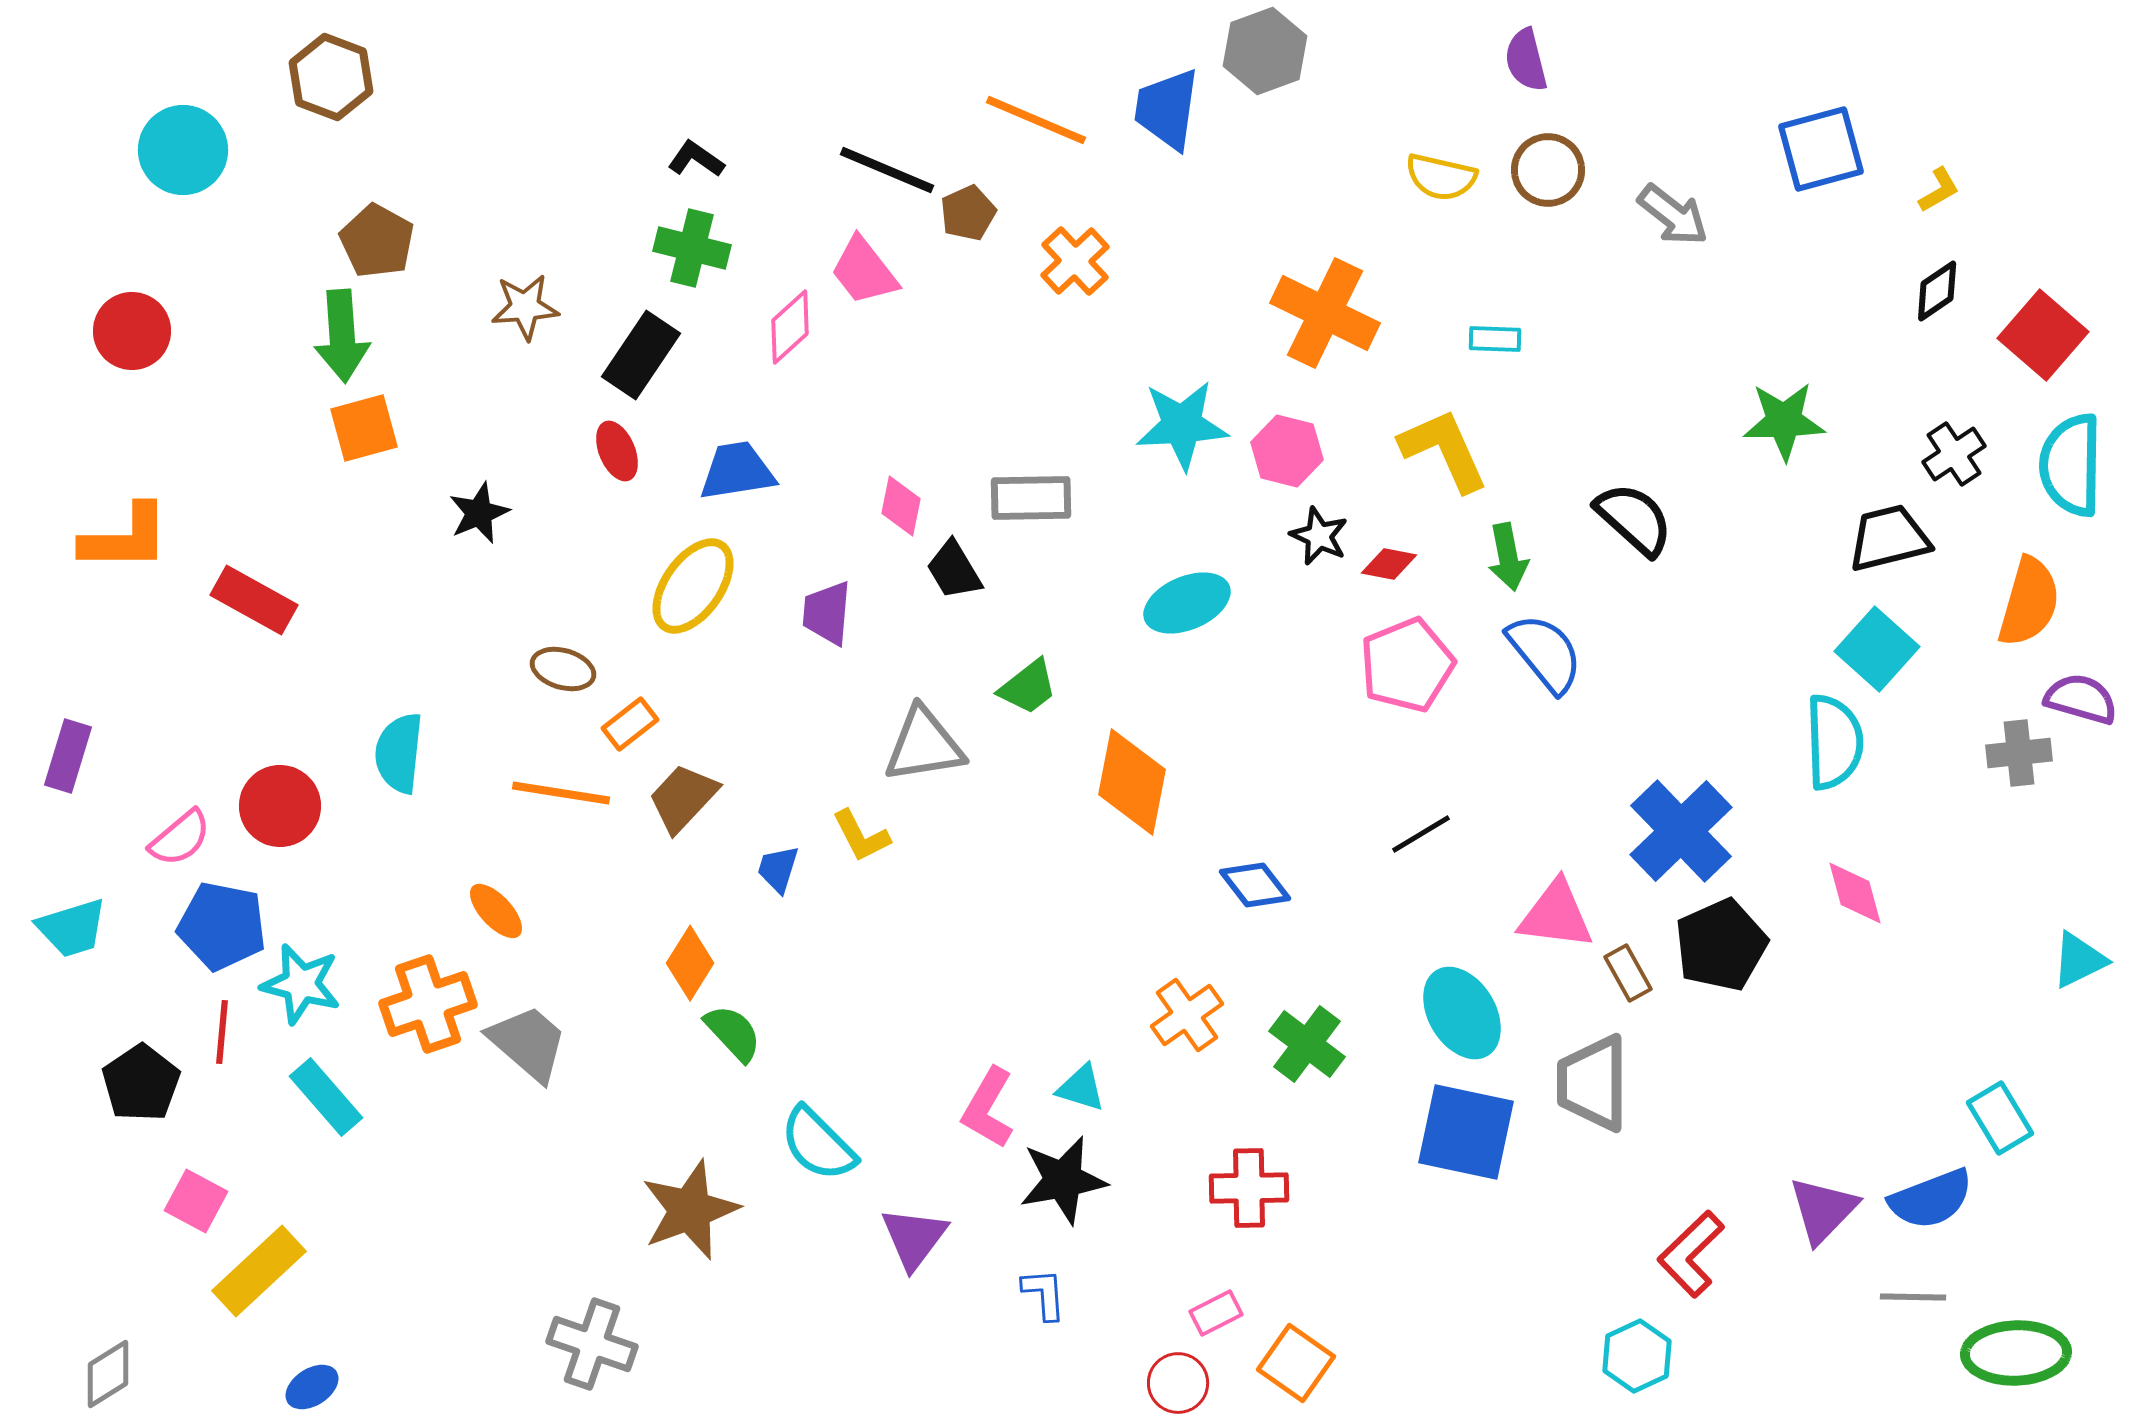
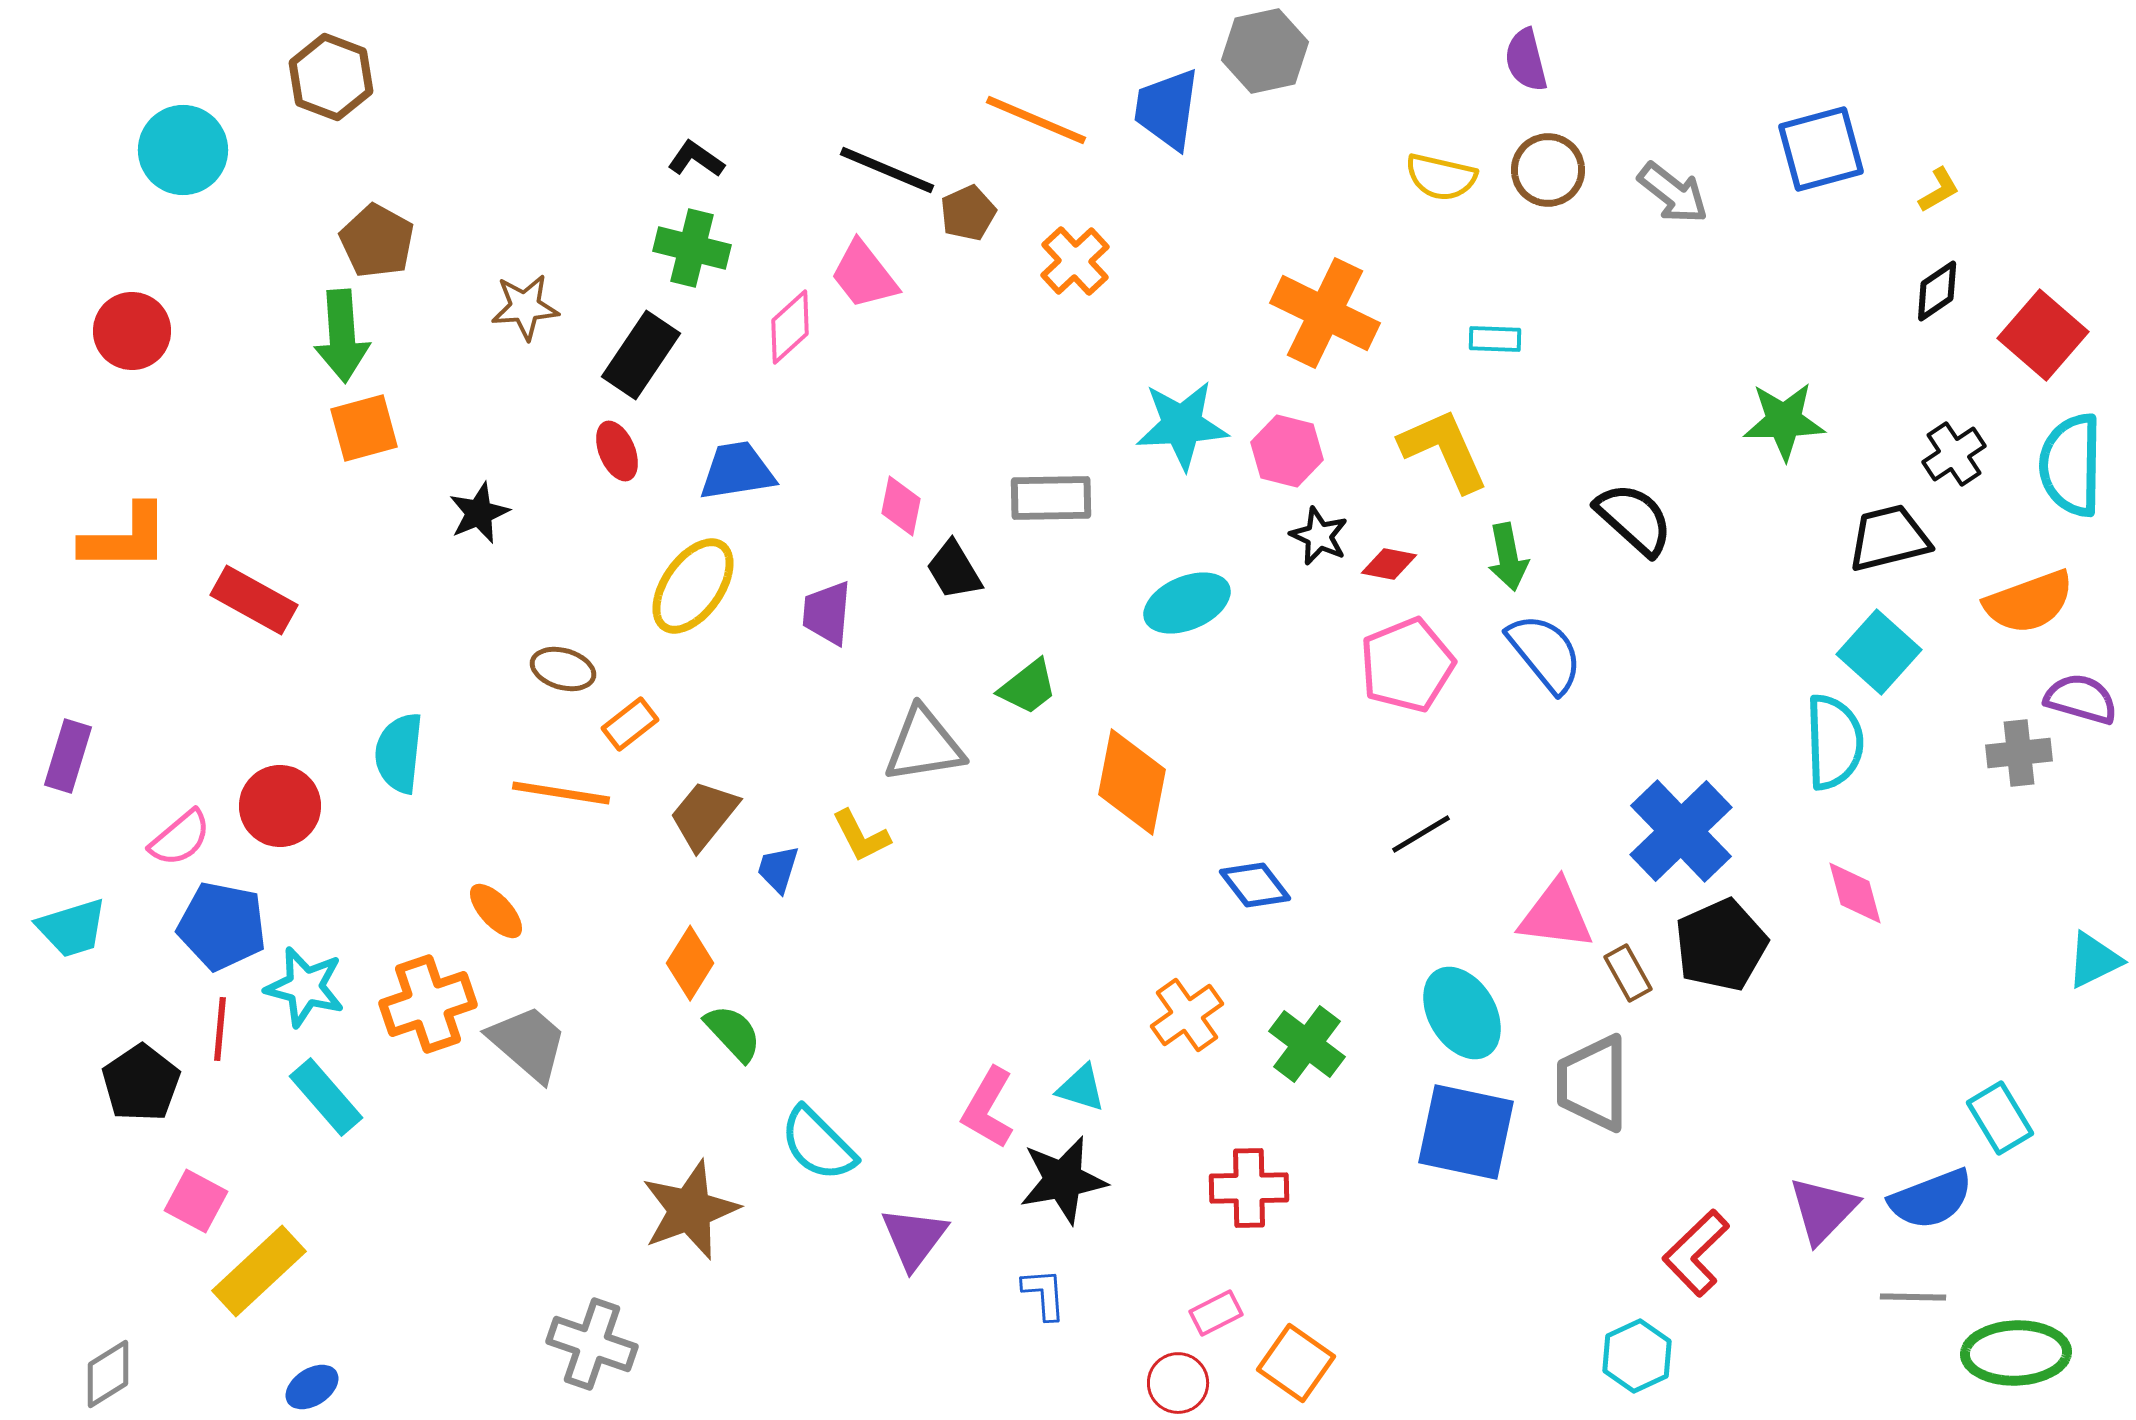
gray hexagon at (1265, 51): rotated 8 degrees clockwise
gray arrow at (1673, 215): moved 22 px up
pink trapezoid at (864, 271): moved 4 px down
gray rectangle at (1031, 498): moved 20 px right
orange semicircle at (2029, 602): rotated 54 degrees clockwise
cyan square at (1877, 649): moved 2 px right, 3 px down
brown trapezoid at (683, 798): moved 21 px right, 17 px down; rotated 4 degrees counterclockwise
cyan triangle at (2079, 960): moved 15 px right
cyan star at (301, 984): moved 4 px right, 3 px down
red line at (222, 1032): moved 2 px left, 3 px up
red L-shape at (1691, 1254): moved 5 px right, 1 px up
